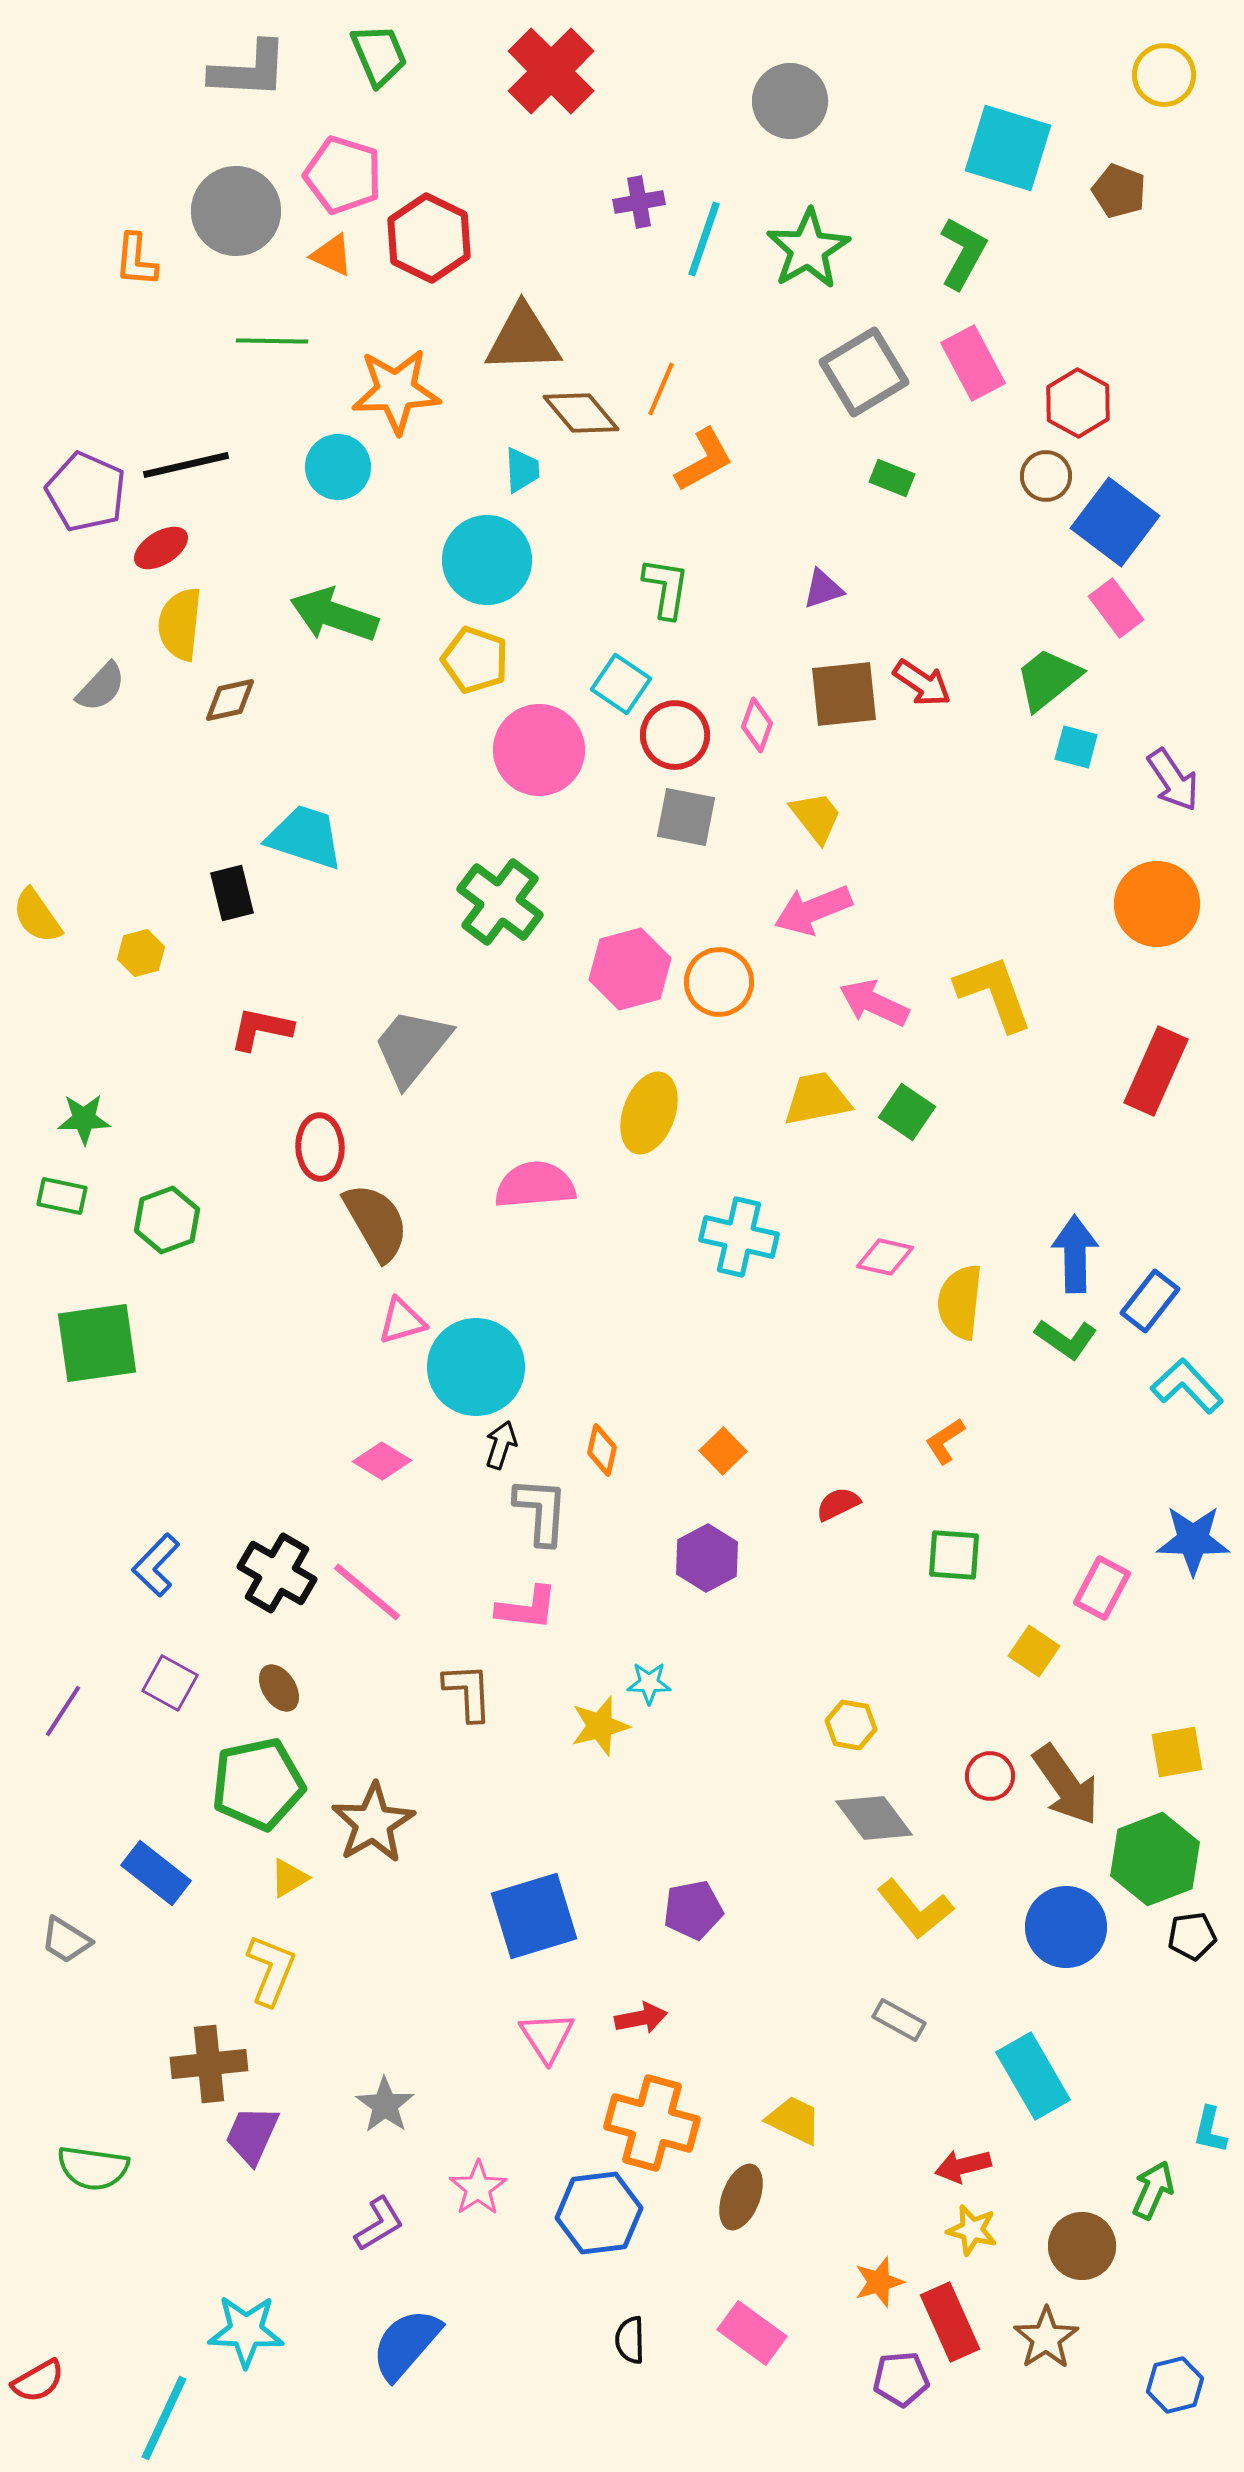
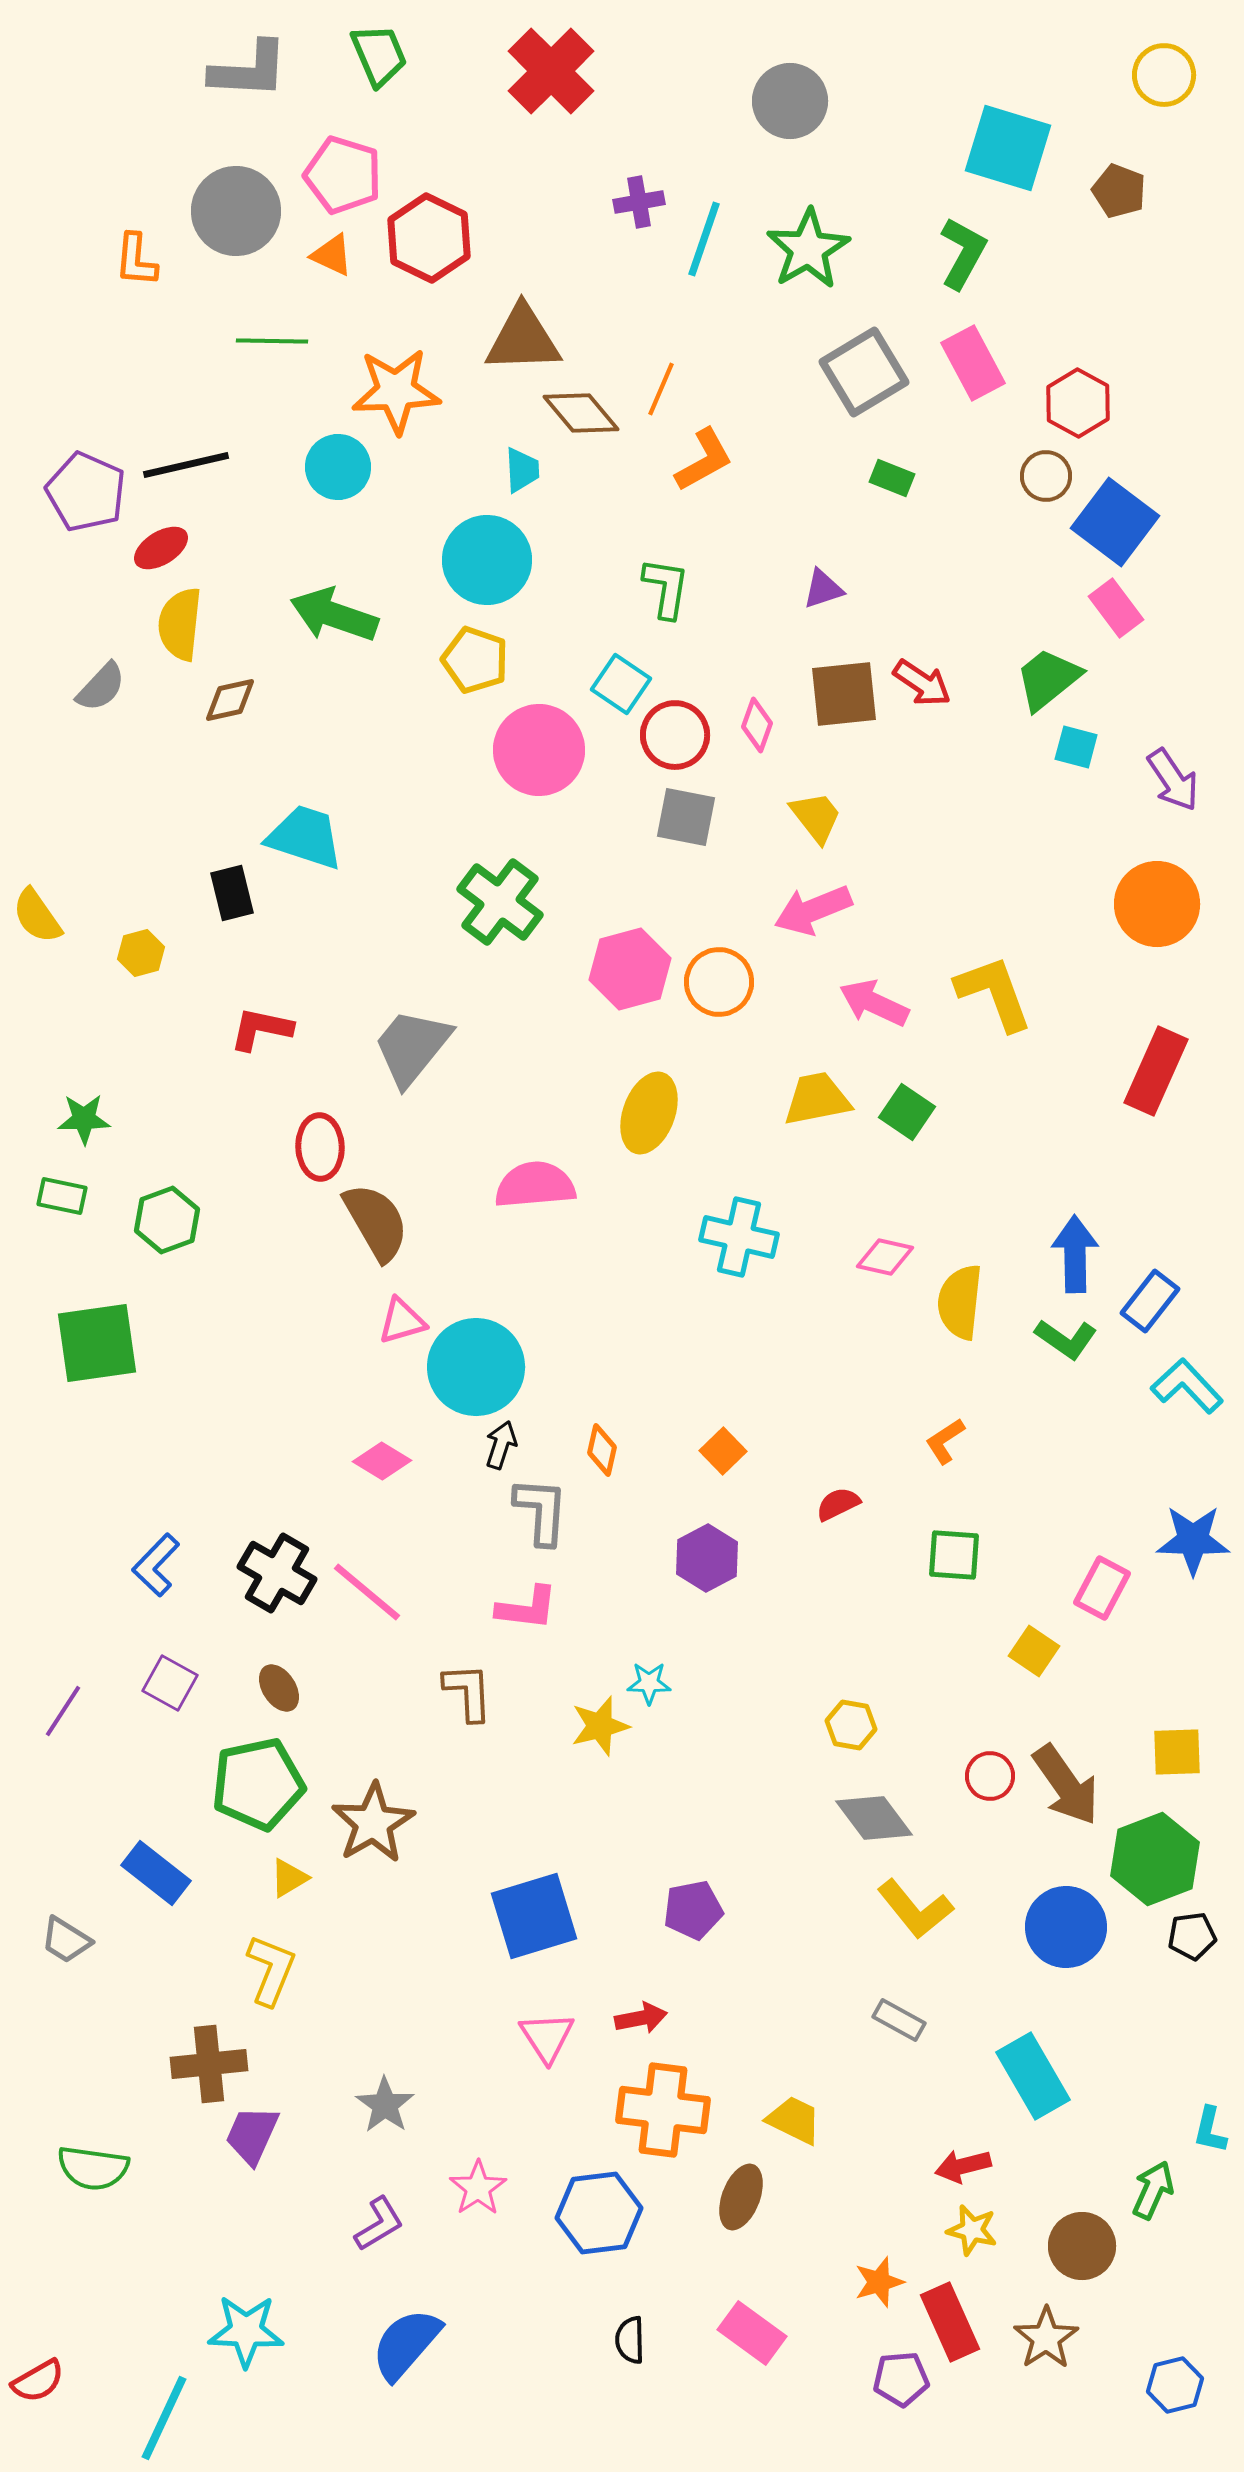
yellow square at (1177, 1752): rotated 8 degrees clockwise
orange cross at (652, 2123): moved 11 px right, 13 px up; rotated 8 degrees counterclockwise
